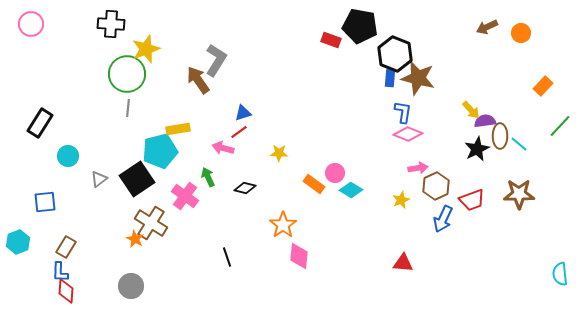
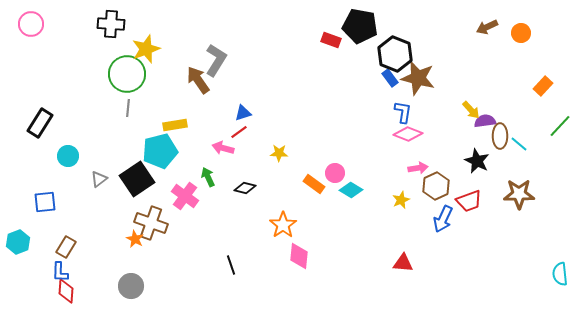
blue rectangle at (390, 78): rotated 42 degrees counterclockwise
yellow rectangle at (178, 129): moved 3 px left, 4 px up
black star at (477, 149): moved 12 px down; rotated 20 degrees counterclockwise
red trapezoid at (472, 200): moved 3 px left, 1 px down
brown cross at (151, 223): rotated 12 degrees counterclockwise
black line at (227, 257): moved 4 px right, 8 px down
